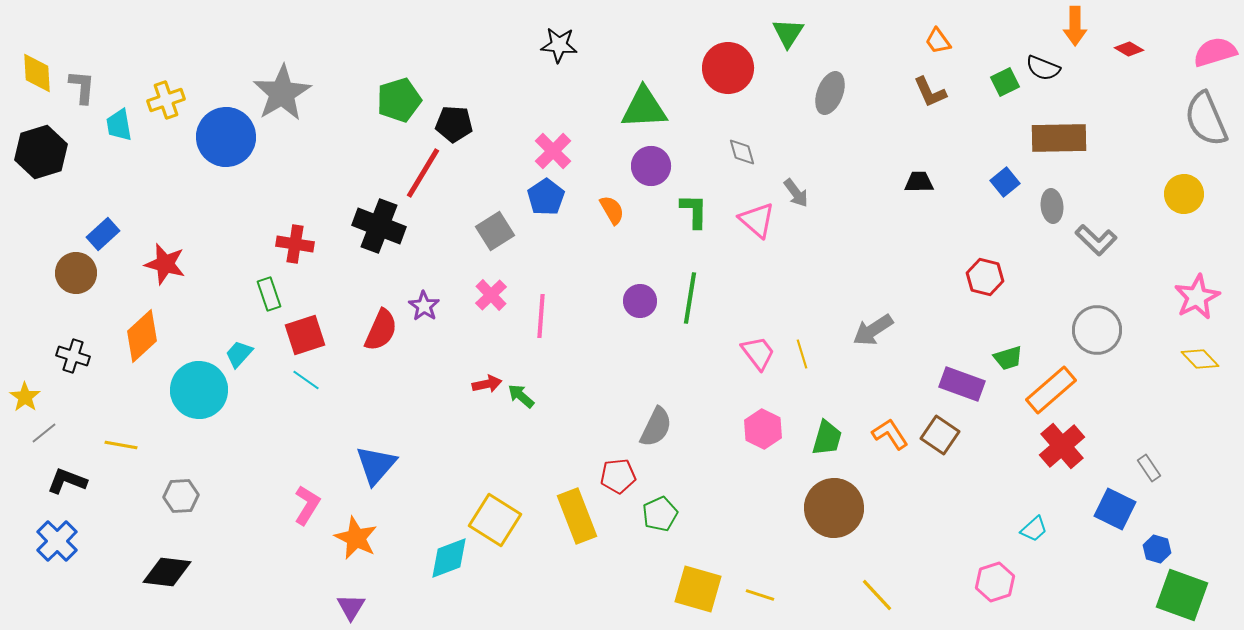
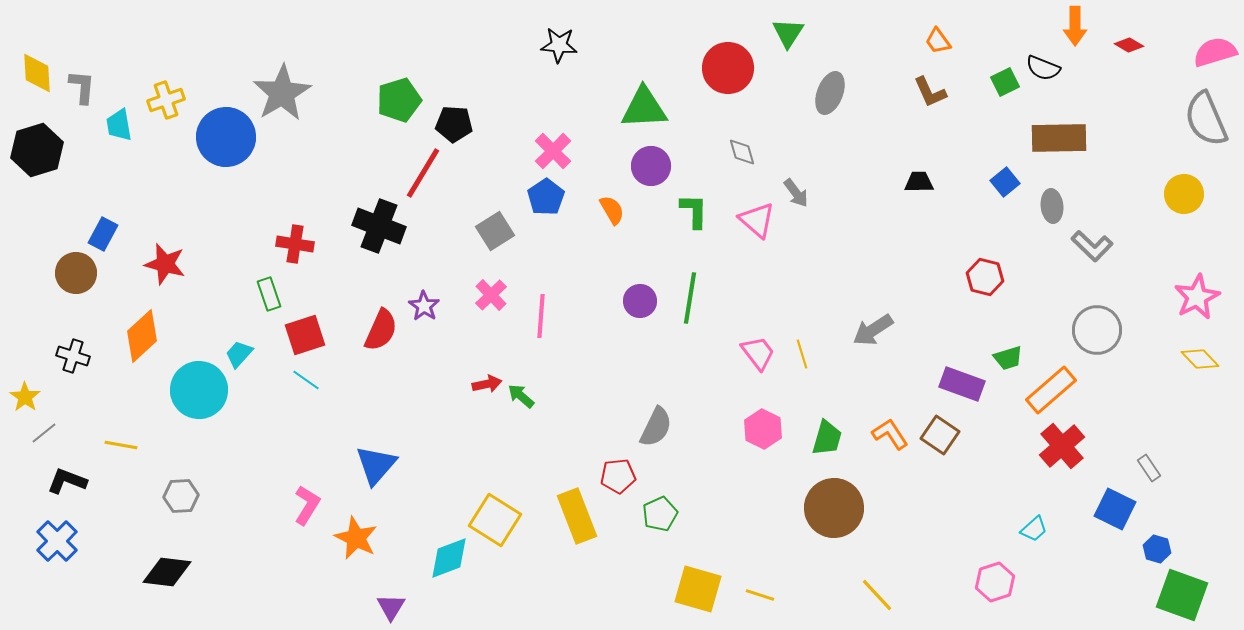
red diamond at (1129, 49): moved 4 px up
black hexagon at (41, 152): moved 4 px left, 2 px up
blue rectangle at (103, 234): rotated 20 degrees counterclockwise
gray L-shape at (1096, 240): moved 4 px left, 6 px down
purple triangle at (351, 607): moved 40 px right
